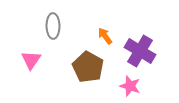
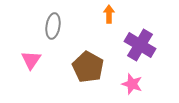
gray ellipse: rotated 10 degrees clockwise
orange arrow: moved 4 px right, 22 px up; rotated 36 degrees clockwise
purple cross: moved 6 px up
pink star: moved 2 px right, 2 px up
